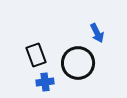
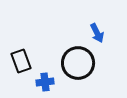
black rectangle: moved 15 px left, 6 px down
